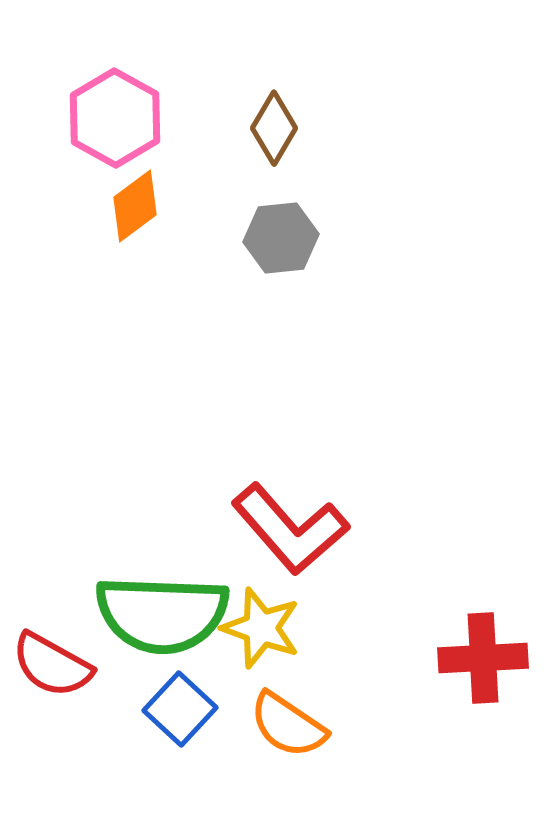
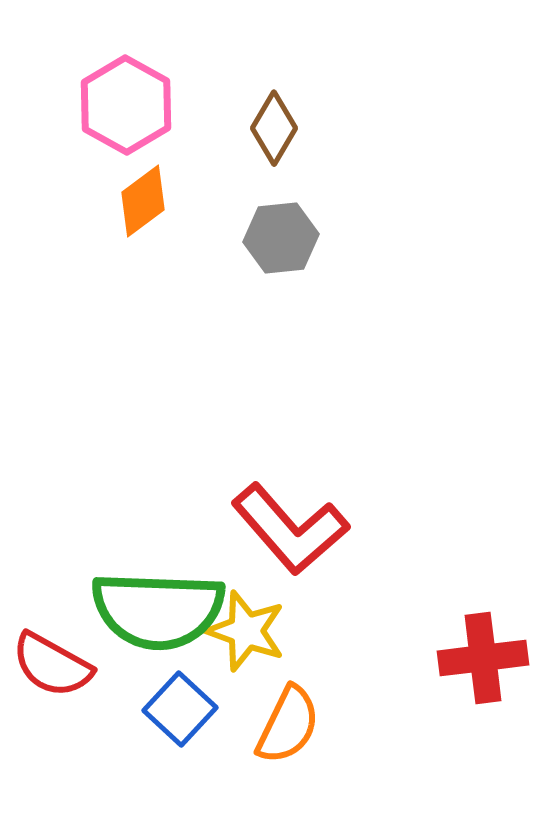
pink hexagon: moved 11 px right, 13 px up
orange diamond: moved 8 px right, 5 px up
green semicircle: moved 4 px left, 4 px up
yellow star: moved 15 px left, 3 px down
red cross: rotated 4 degrees counterclockwise
orange semicircle: rotated 98 degrees counterclockwise
